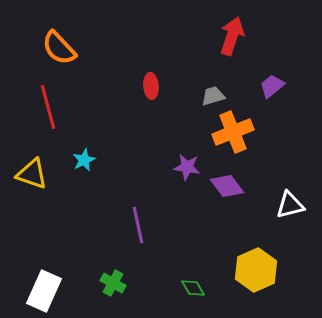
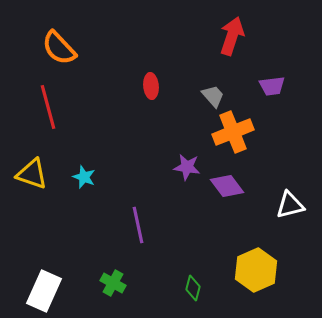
purple trapezoid: rotated 148 degrees counterclockwise
gray trapezoid: rotated 65 degrees clockwise
cyan star: moved 17 px down; rotated 25 degrees counterclockwise
green diamond: rotated 45 degrees clockwise
